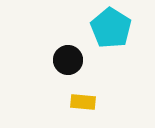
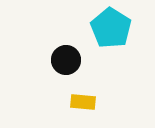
black circle: moved 2 px left
